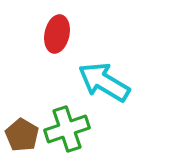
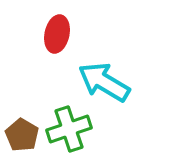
green cross: moved 2 px right
